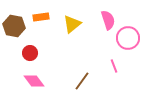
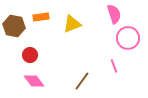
pink semicircle: moved 6 px right, 6 px up
yellow triangle: rotated 18 degrees clockwise
red circle: moved 2 px down
